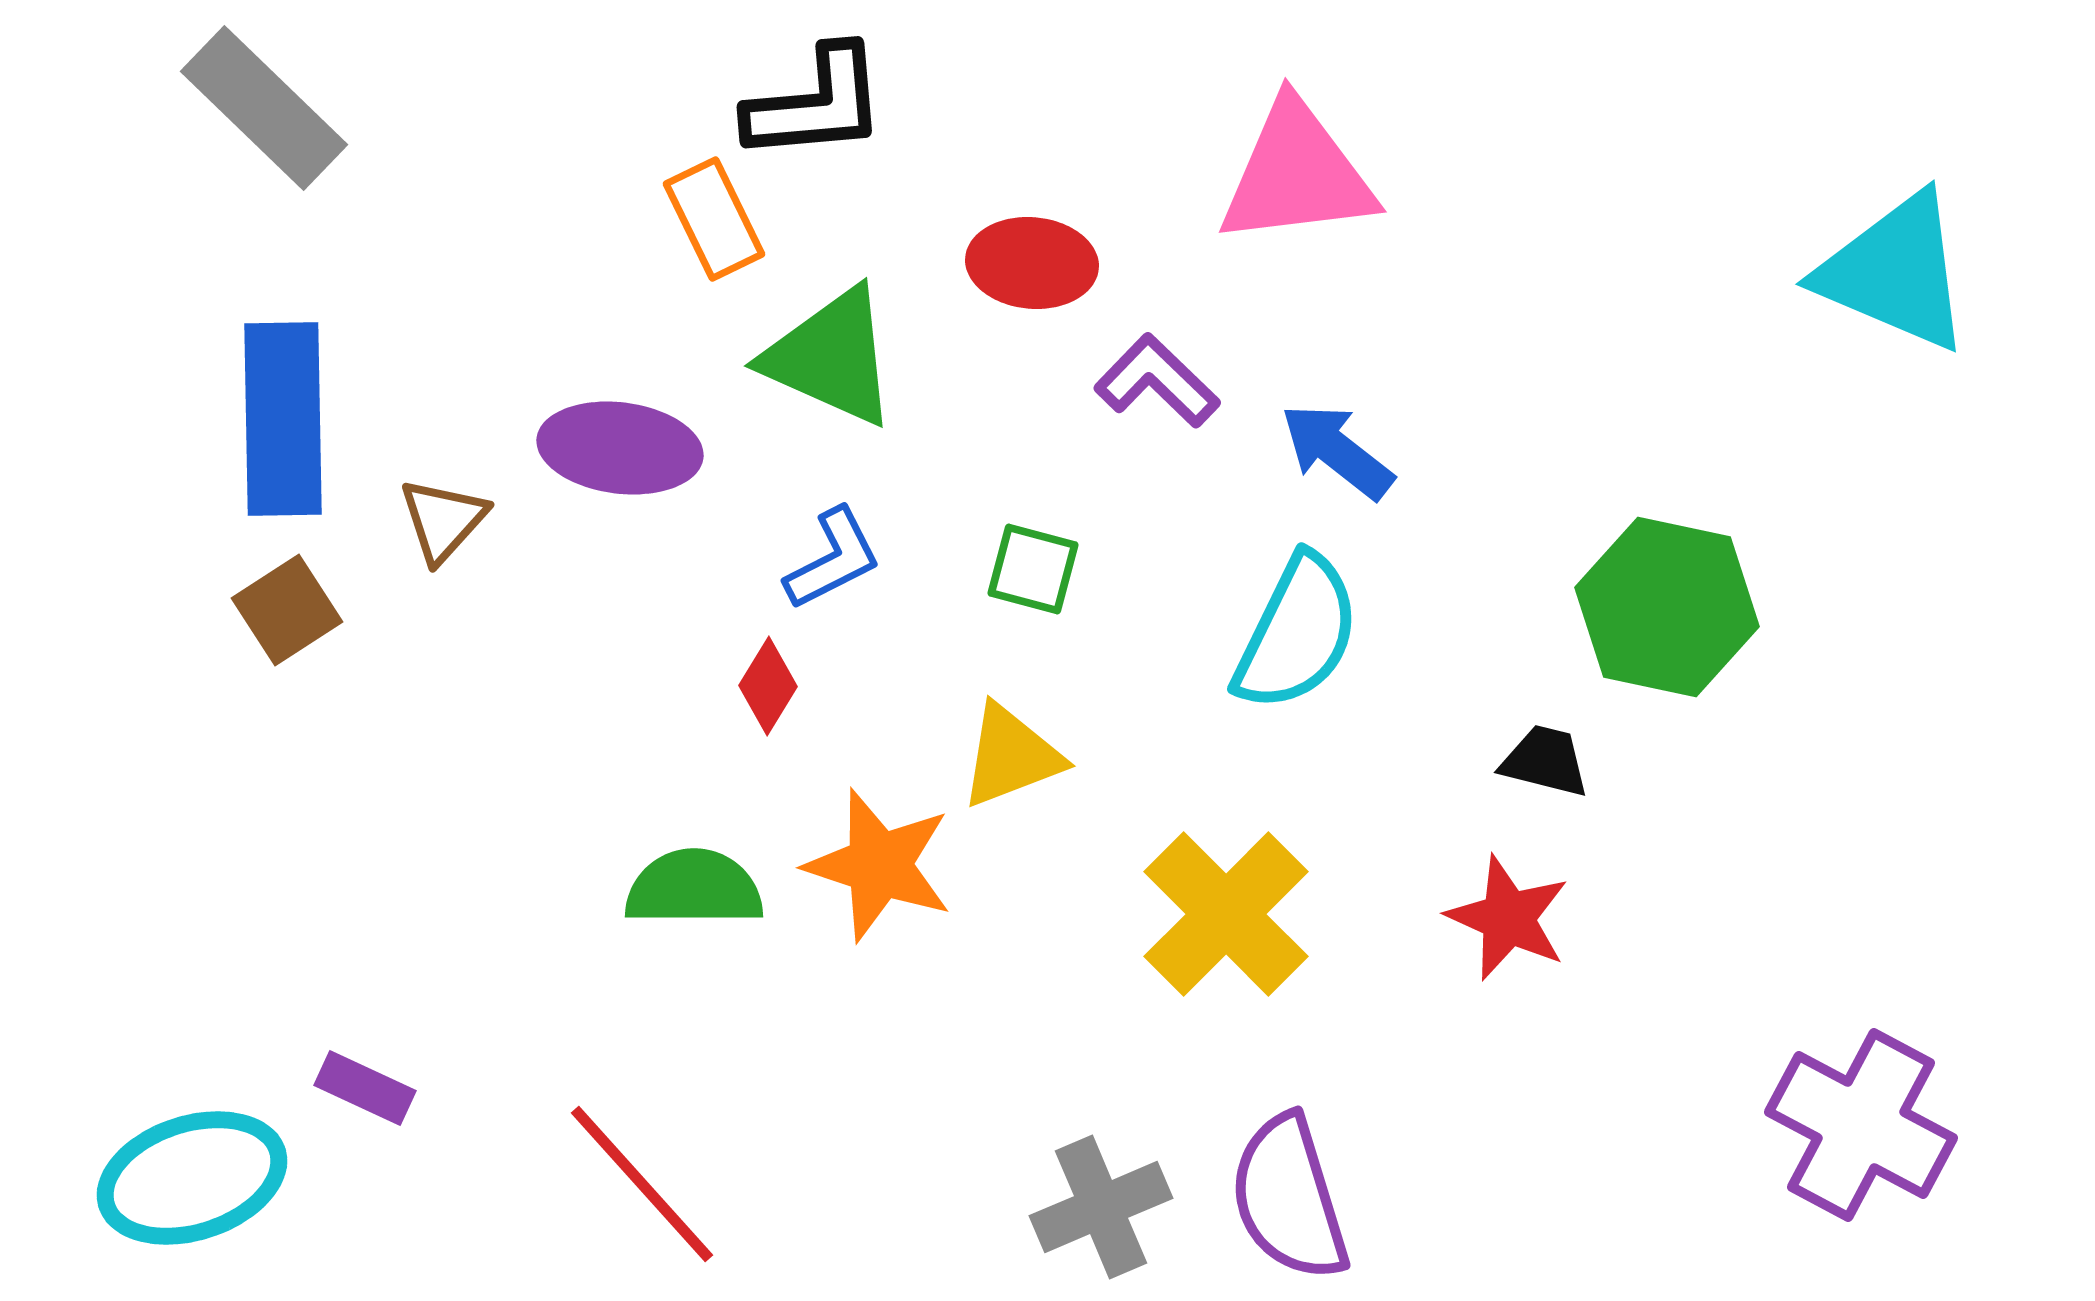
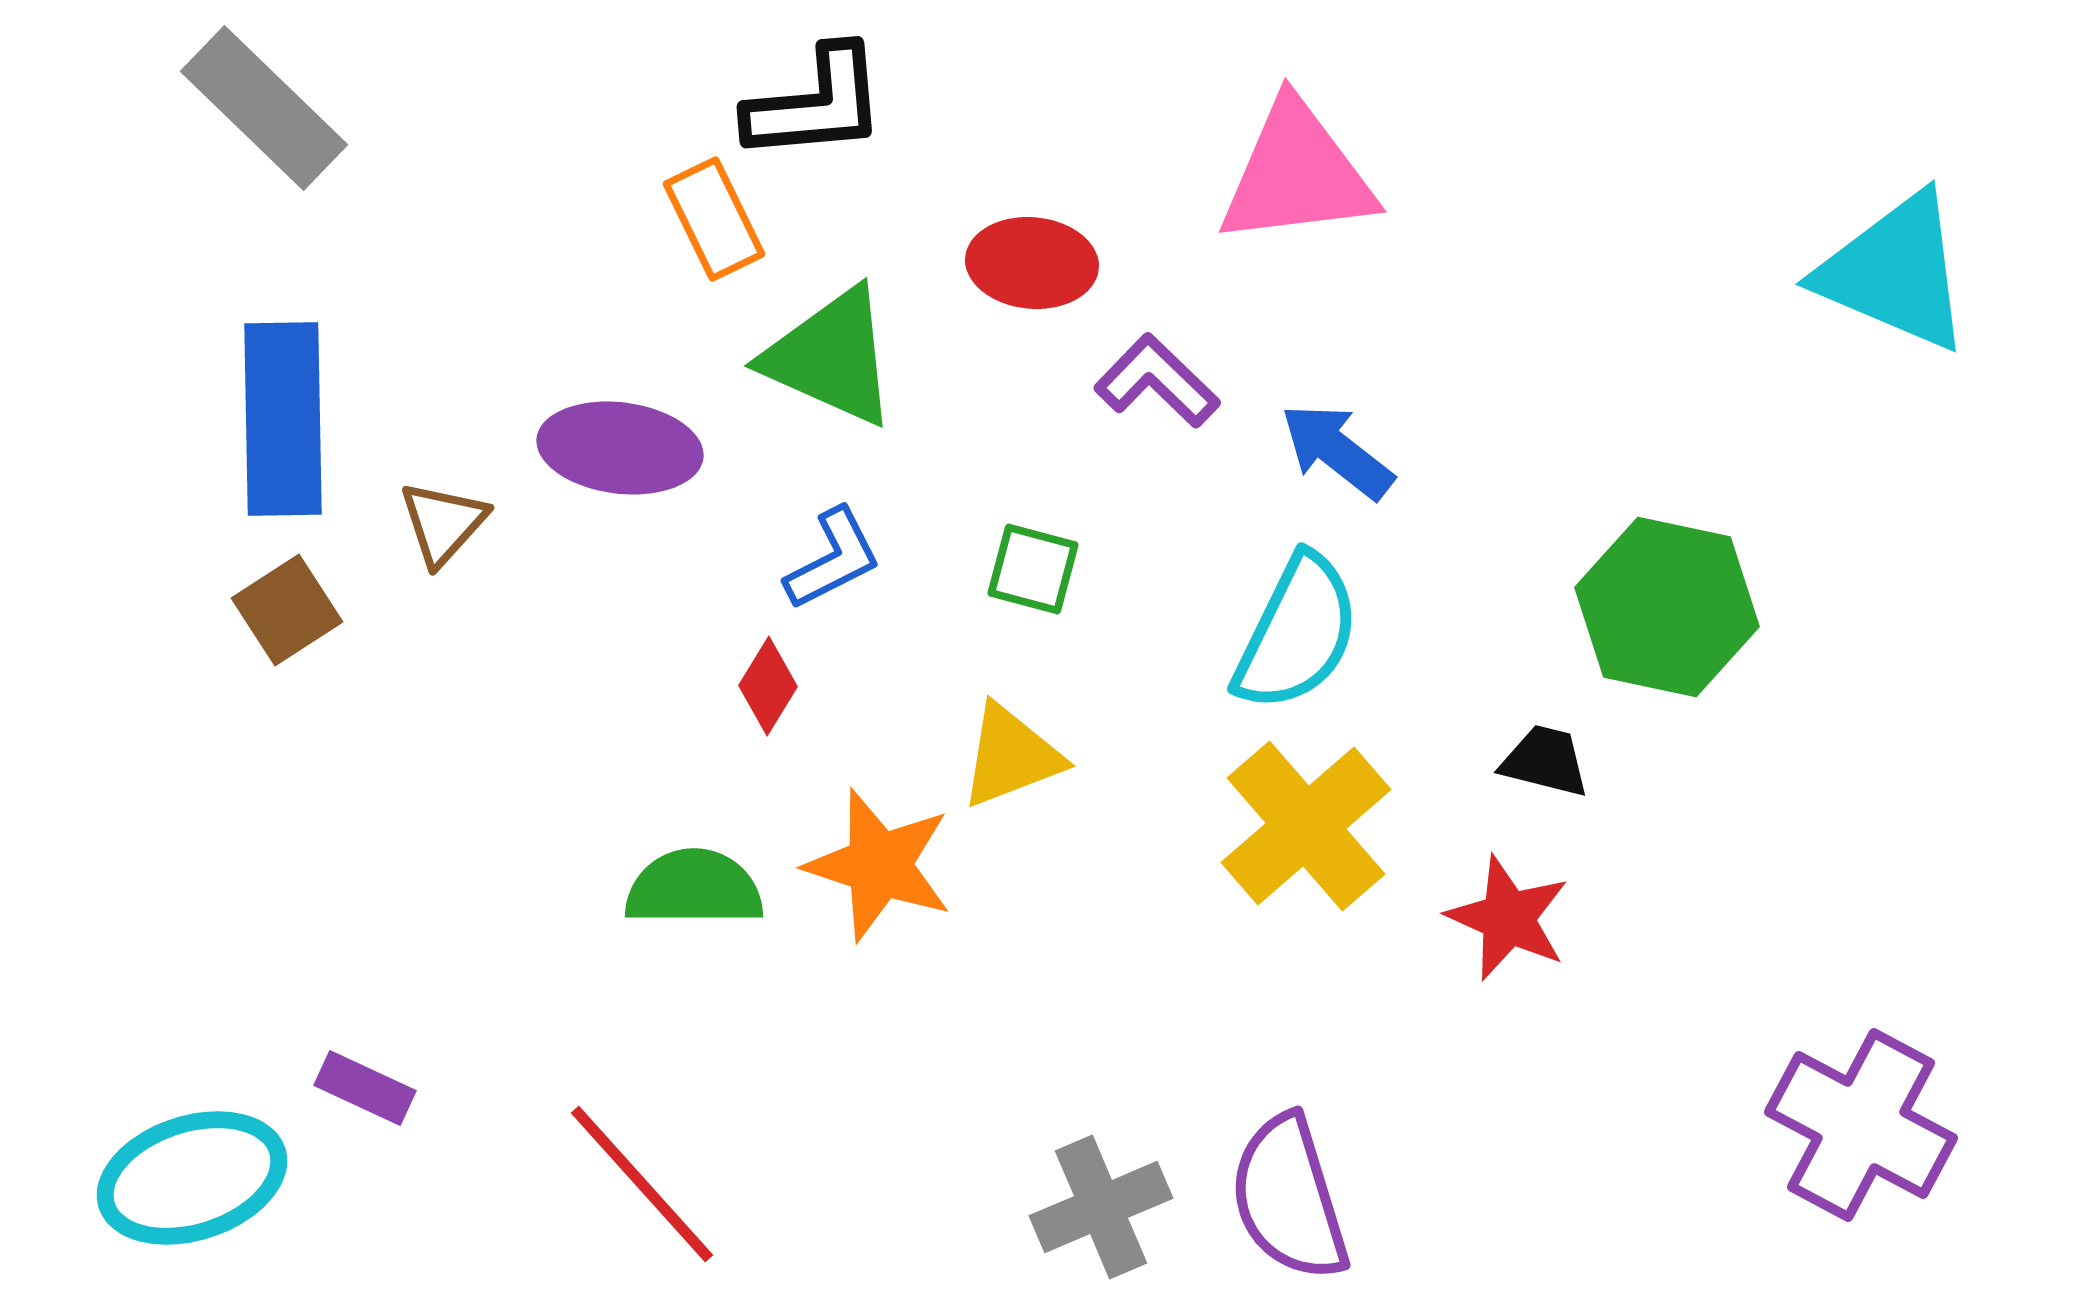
brown triangle: moved 3 px down
yellow cross: moved 80 px right, 88 px up; rotated 4 degrees clockwise
